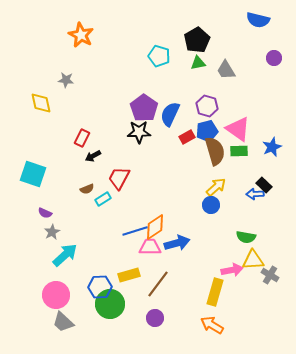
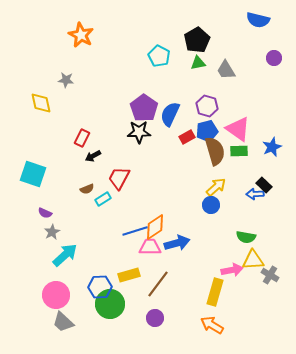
cyan pentagon at (159, 56): rotated 10 degrees clockwise
